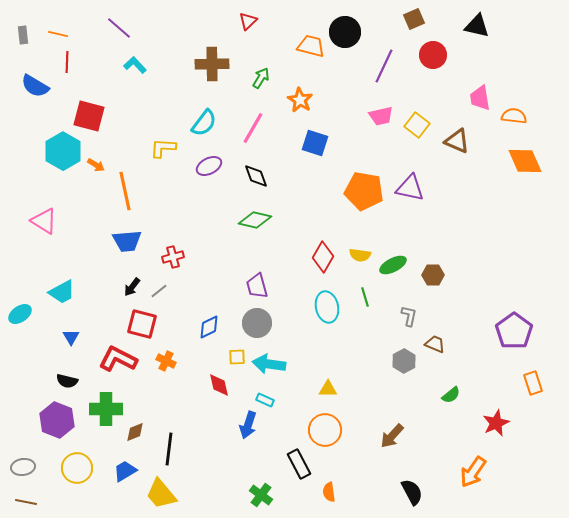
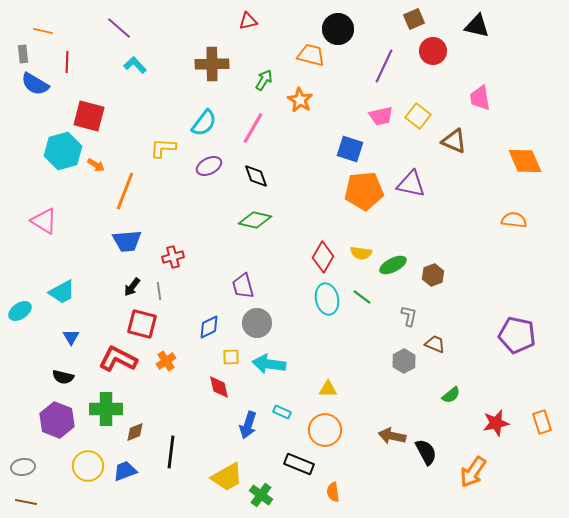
red triangle at (248, 21): rotated 30 degrees clockwise
black circle at (345, 32): moved 7 px left, 3 px up
orange line at (58, 34): moved 15 px left, 3 px up
gray rectangle at (23, 35): moved 19 px down
orange trapezoid at (311, 46): moved 9 px down
red circle at (433, 55): moved 4 px up
green arrow at (261, 78): moved 3 px right, 2 px down
blue semicircle at (35, 86): moved 2 px up
orange semicircle at (514, 116): moved 104 px down
yellow square at (417, 125): moved 1 px right, 9 px up
brown triangle at (457, 141): moved 3 px left
blue square at (315, 143): moved 35 px right, 6 px down
cyan hexagon at (63, 151): rotated 15 degrees clockwise
purple triangle at (410, 188): moved 1 px right, 4 px up
orange line at (125, 191): rotated 33 degrees clockwise
orange pentagon at (364, 191): rotated 15 degrees counterclockwise
yellow semicircle at (360, 255): moved 1 px right, 2 px up
brown hexagon at (433, 275): rotated 20 degrees counterclockwise
purple trapezoid at (257, 286): moved 14 px left
gray line at (159, 291): rotated 60 degrees counterclockwise
green line at (365, 297): moved 3 px left; rotated 36 degrees counterclockwise
cyan ellipse at (327, 307): moved 8 px up
cyan ellipse at (20, 314): moved 3 px up
purple pentagon at (514, 331): moved 3 px right, 4 px down; rotated 24 degrees counterclockwise
yellow square at (237, 357): moved 6 px left
orange cross at (166, 361): rotated 30 degrees clockwise
black semicircle at (67, 381): moved 4 px left, 4 px up
orange rectangle at (533, 383): moved 9 px right, 39 px down
red diamond at (219, 385): moved 2 px down
cyan rectangle at (265, 400): moved 17 px right, 12 px down
red star at (496, 423): rotated 12 degrees clockwise
brown arrow at (392, 436): rotated 60 degrees clockwise
black line at (169, 449): moved 2 px right, 3 px down
black rectangle at (299, 464): rotated 40 degrees counterclockwise
yellow circle at (77, 468): moved 11 px right, 2 px up
blue trapezoid at (125, 471): rotated 10 degrees clockwise
orange semicircle at (329, 492): moved 4 px right
black semicircle at (412, 492): moved 14 px right, 40 px up
yellow trapezoid at (161, 494): moved 66 px right, 17 px up; rotated 80 degrees counterclockwise
